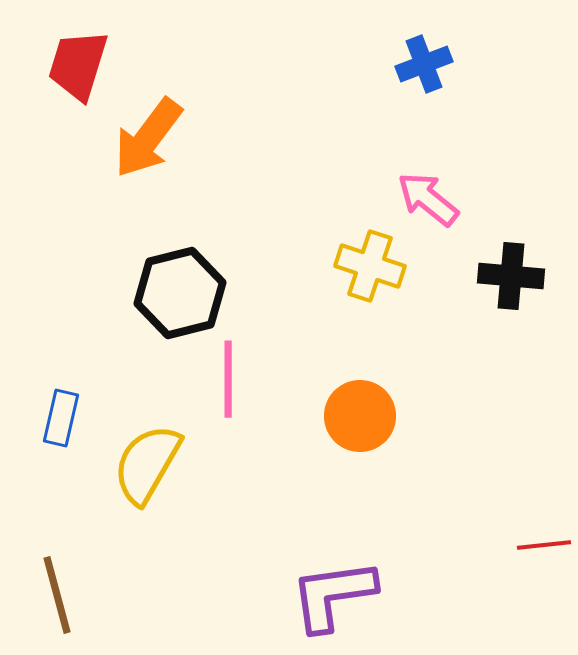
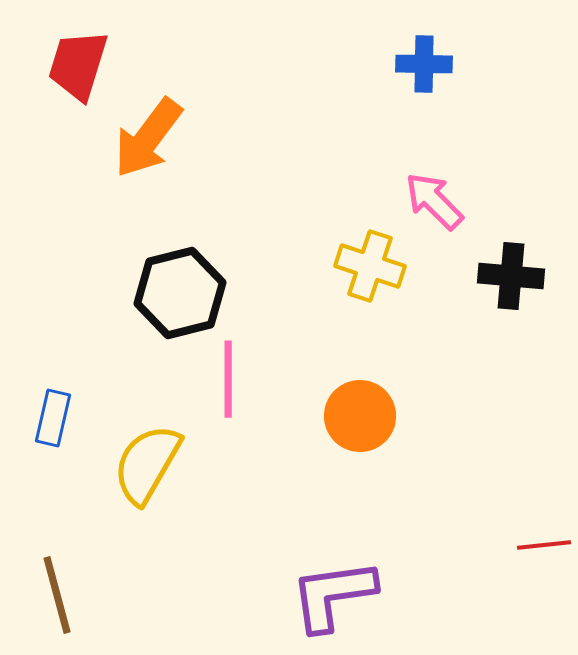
blue cross: rotated 22 degrees clockwise
pink arrow: moved 6 px right, 2 px down; rotated 6 degrees clockwise
blue rectangle: moved 8 px left
